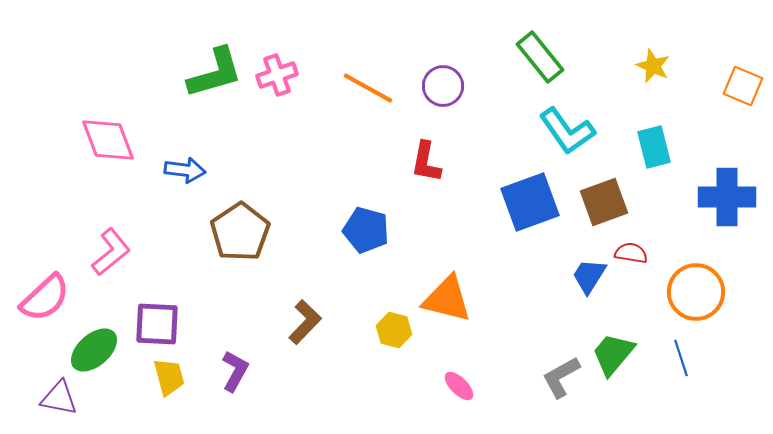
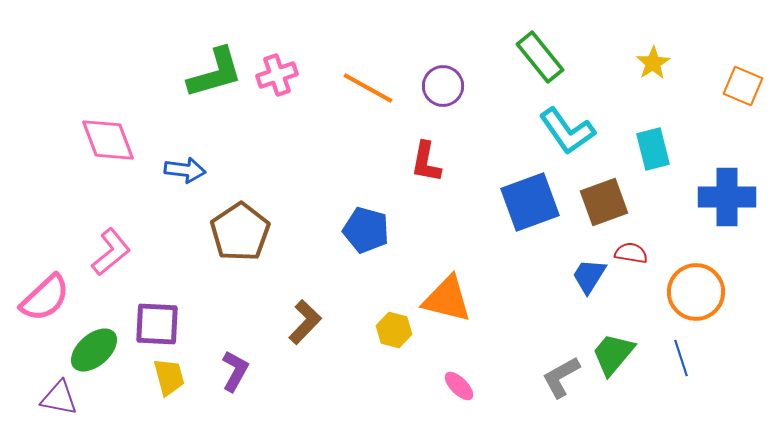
yellow star: moved 3 px up; rotated 16 degrees clockwise
cyan rectangle: moved 1 px left, 2 px down
